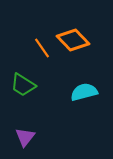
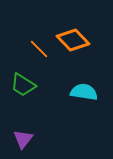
orange line: moved 3 px left, 1 px down; rotated 10 degrees counterclockwise
cyan semicircle: rotated 24 degrees clockwise
purple triangle: moved 2 px left, 2 px down
